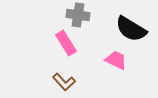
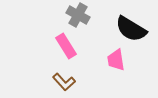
gray cross: rotated 20 degrees clockwise
pink rectangle: moved 3 px down
pink trapezoid: rotated 125 degrees counterclockwise
